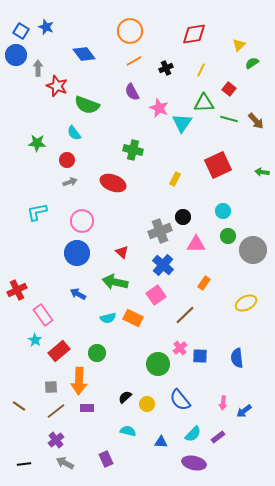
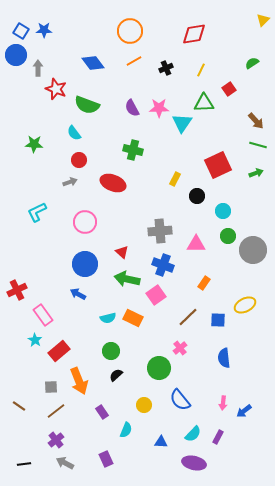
blue star at (46, 27): moved 2 px left, 3 px down; rotated 21 degrees counterclockwise
yellow triangle at (239, 45): moved 24 px right, 25 px up
blue diamond at (84, 54): moved 9 px right, 9 px down
red star at (57, 86): moved 1 px left, 3 px down
red square at (229, 89): rotated 16 degrees clockwise
purple semicircle at (132, 92): moved 16 px down
pink star at (159, 108): rotated 24 degrees counterclockwise
green line at (229, 119): moved 29 px right, 26 px down
green star at (37, 143): moved 3 px left, 1 px down
red circle at (67, 160): moved 12 px right
green arrow at (262, 172): moved 6 px left, 1 px down; rotated 152 degrees clockwise
cyan L-shape at (37, 212): rotated 15 degrees counterclockwise
black circle at (183, 217): moved 14 px right, 21 px up
pink circle at (82, 221): moved 3 px right, 1 px down
gray cross at (160, 231): rotated 15 degrees clockwise
blue circle at (77, 253): moved 8 px right, 11 px down
blue cross at (163, 265): rotated 20 degrees counterclockwise
green arrow at (115, 282): moved 12 px right, 3 px up
yellow ellipse at (246, 303): moved 1 px left, 2 px down
brown line at (185, 315): moved 3 px right, 2 px down
green circle at (97, 353): moved 14 px right, 2 px up
blue square at (200, 356): moved 18 px right, 36 px up
blue semicircle at (237, 358): moved 13 px left
green circle at (158, 364): moved 1 px right, 4 px down
orange arrow at (79, 381): rotated 24 degrees counterclockwise
black semicircle at (125, 397): moved 9 px left, 22 px up
yellow circle at (147, 404): moved 3 px left, 1 px down
purple rectangle at (87, 408): moved 15 px right, 4 px down; rotated 56 degrees clockwise
cyan semicircle at (128, 431): moved 2 px left, 1 px up; rotated 98 degrees clockwise
purple rectangle at (218, 437): rotated 24 degrees counterclockwise
